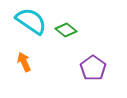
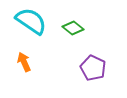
green diamond: moved 7 px right, 2 px up
purple pentagon: rotated 10 degrees counterclockwise
